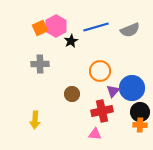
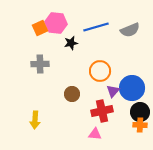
pink hexagon: moved 3 px up; rotated 25 degrees counterclockwise
black star: moved 2 px down; rotated 16 degrees clockwise
